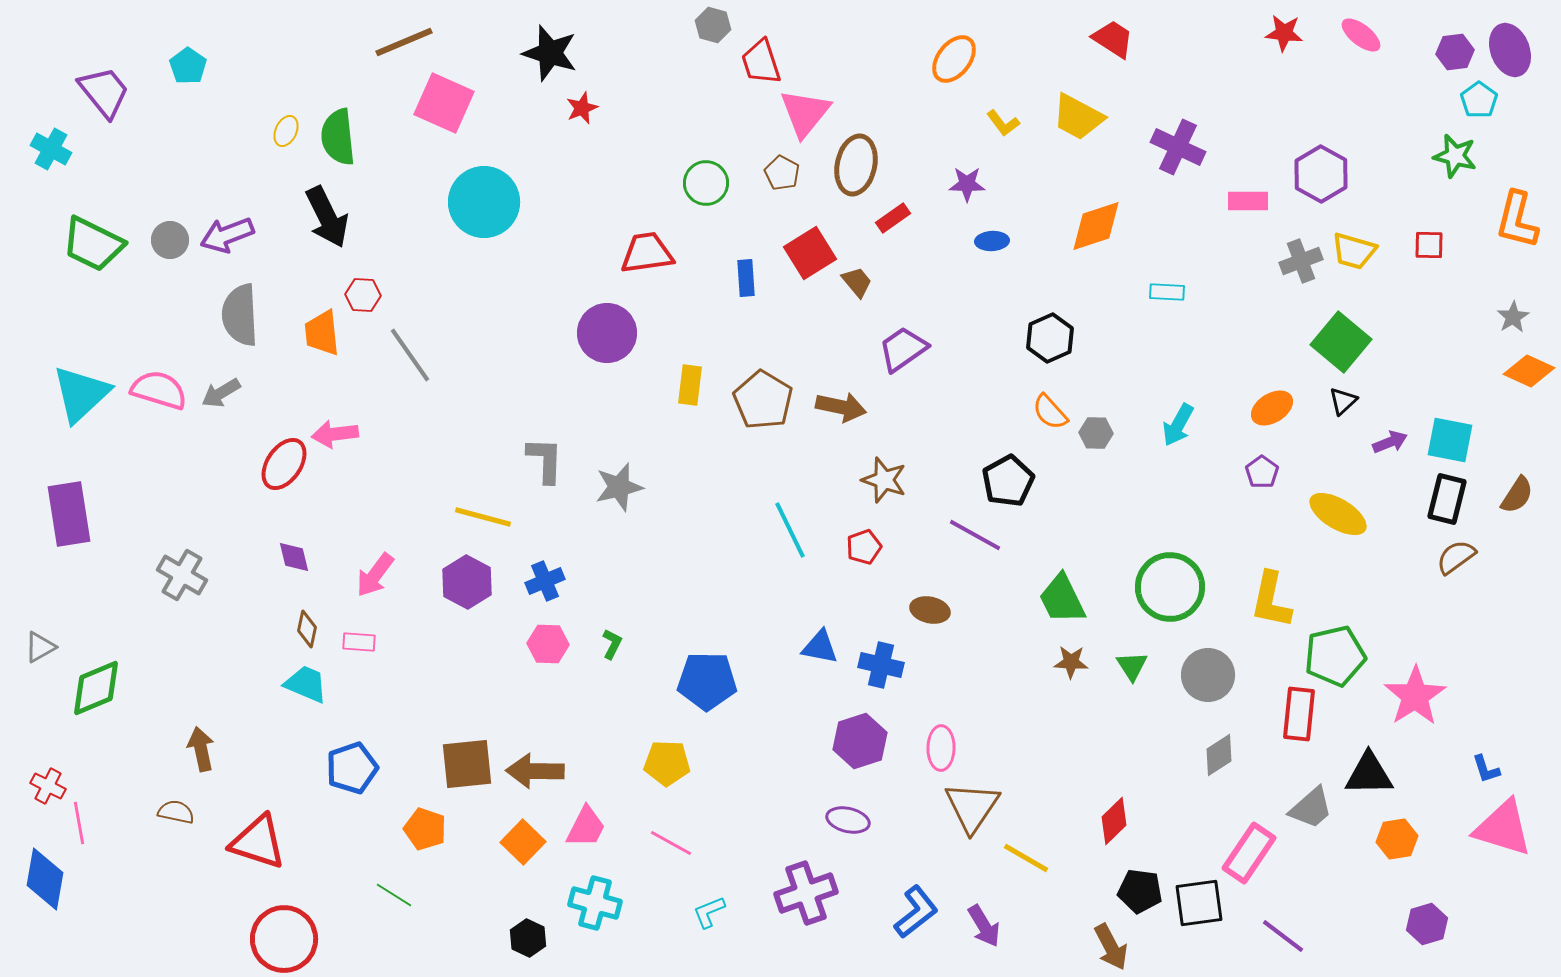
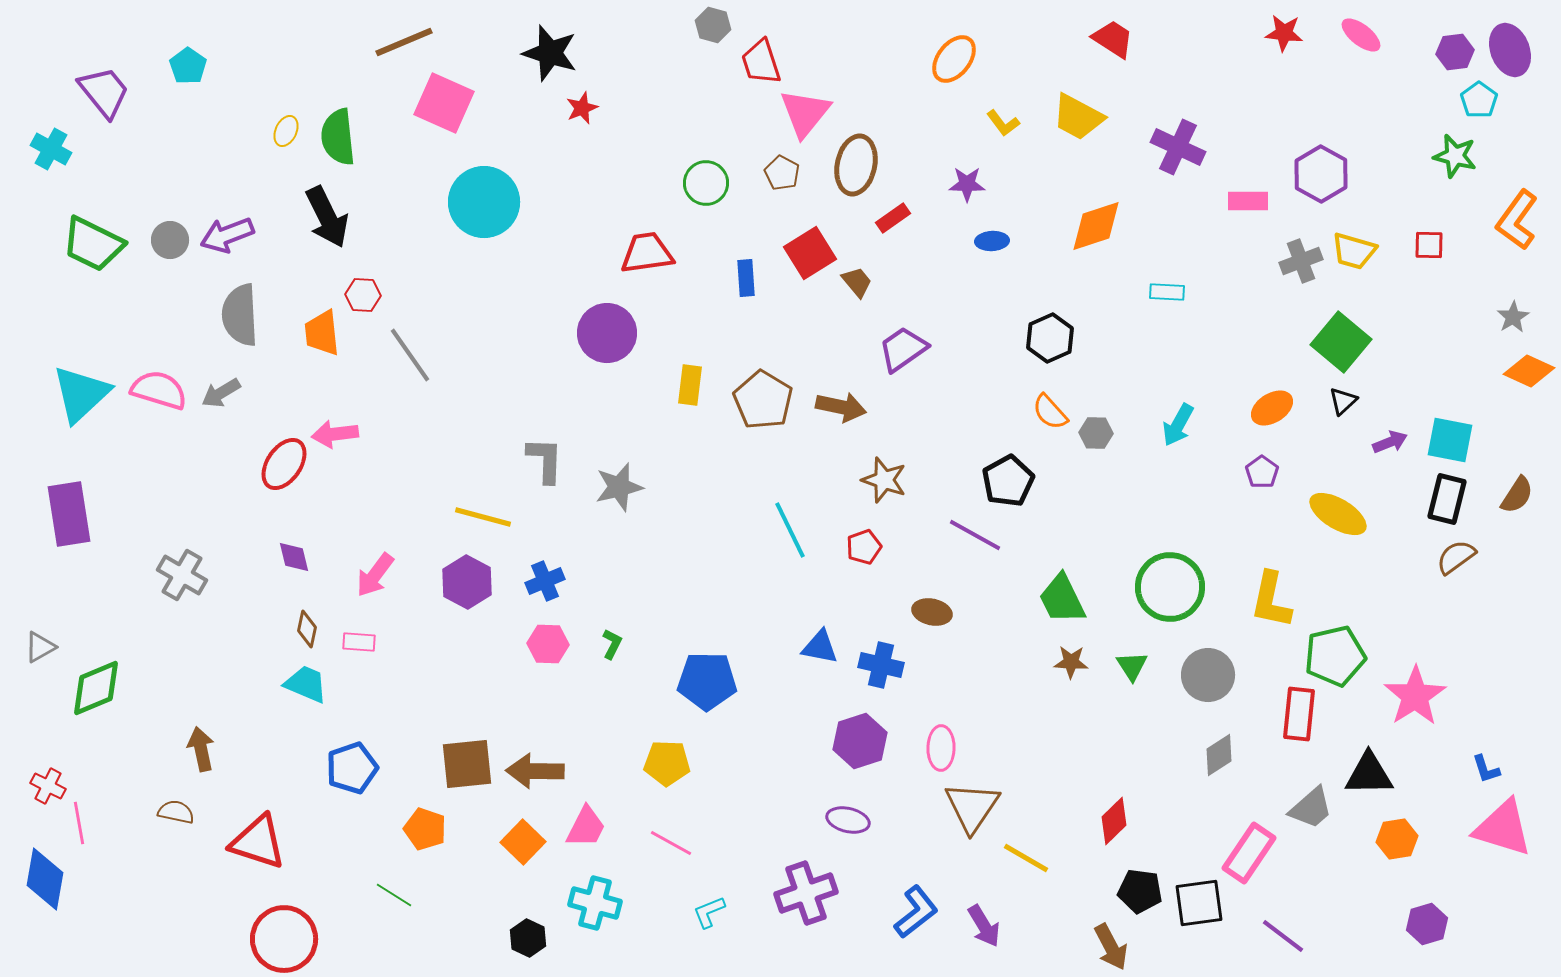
orange L-shape at (1517, 220): rotated 22 degrees clockwise
brown ellipse at (930, 610): moved 2 px right, 2 px down
